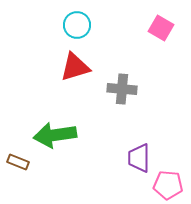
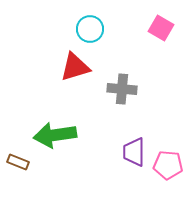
cyan circle: moved 13 px right, 4 px down
purple trapezoid: moved 5 px left, 6 px up
pink pentagon: moved 20 px up
